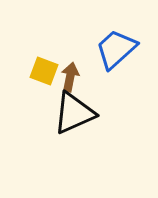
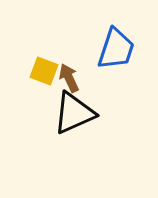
blue trapezoid: rotated 150 degrees clockwise
brown arrow: moved 1 px left, 1 px down; rotated 36 degrees counterclockwise
